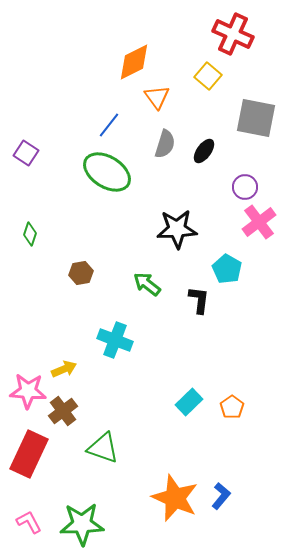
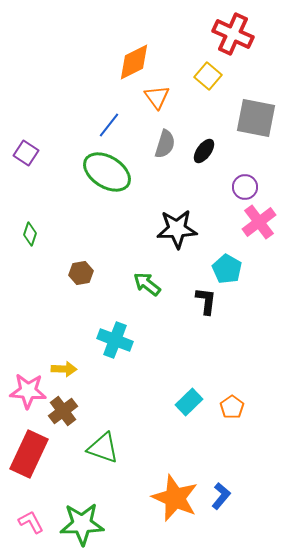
black L-shape: moved 7 px right, 1 px down
yellow arrow: rotated 25 degrees clockwise
pink L-shape: moved 2 px right
